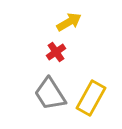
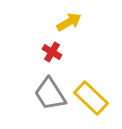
red cross: moved 4 px left; rotated 24 degrees counterclockwise
yellow rectangle: rotated 76 degrees counterclockwise
